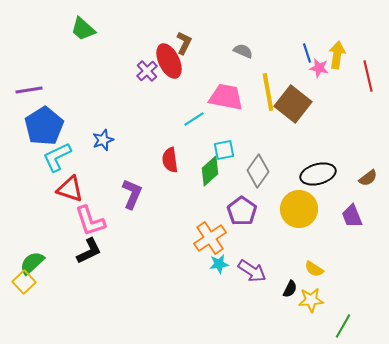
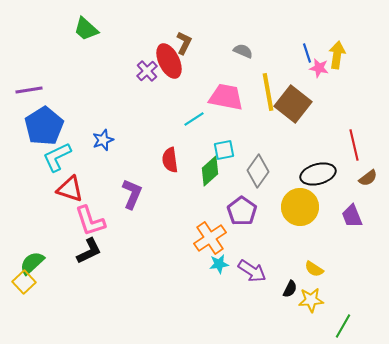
green trapezoid: moved 3 px right
red line: moved 14 px left, 69 px down
yellow circle: moved 1 px right, 2 px up
